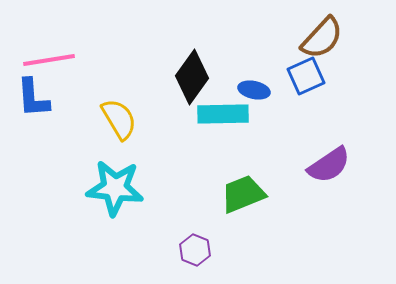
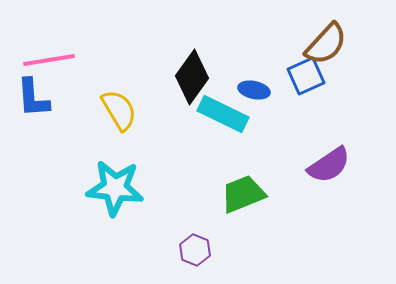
brown semicircle: moved 4 px right, 6 px down
cyan rectangle: rotated 27 degrees clockwise
yellow semicircle: moved 9 px up
